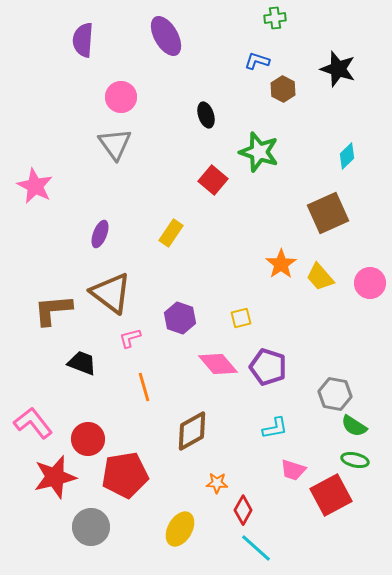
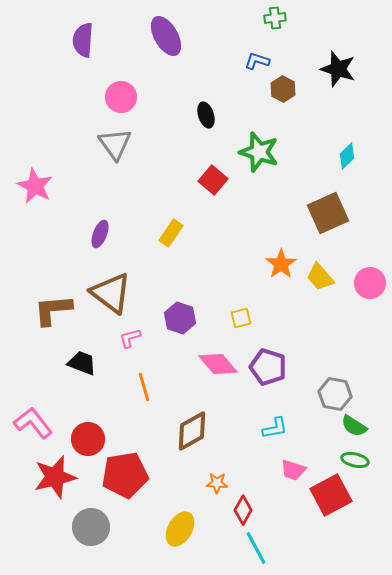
cyan line at (256, 548): rotated 20 degrees clockwise
